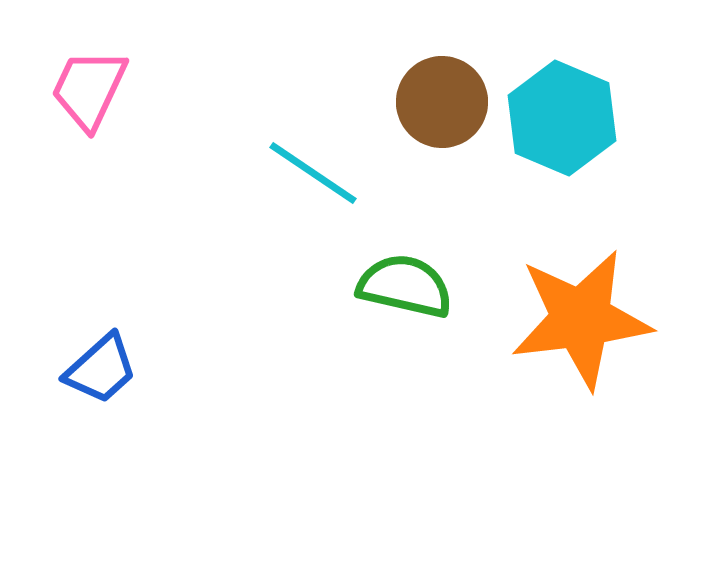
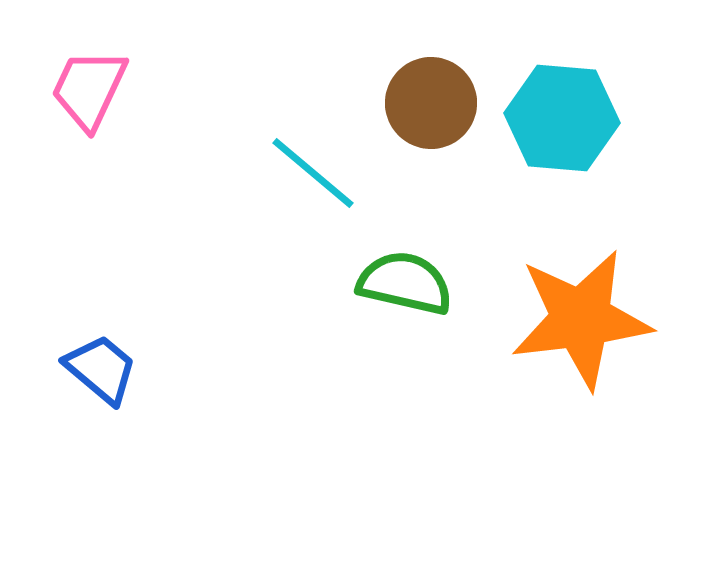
brown circle: moved 11 px left, 1 px down
cyan hexagon: rotated 18 degrees counterclockwise
cyan line: rotated 6 degrees clockwise
green semicircle: moved 3 px up
blue trapezoid: rotated 98 degrees counterclockwise
